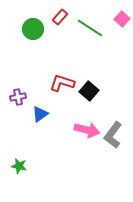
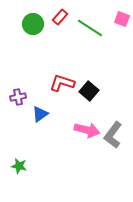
pink square: rotated 21 degrees counterclockwise
green circle: moved 5 px up
